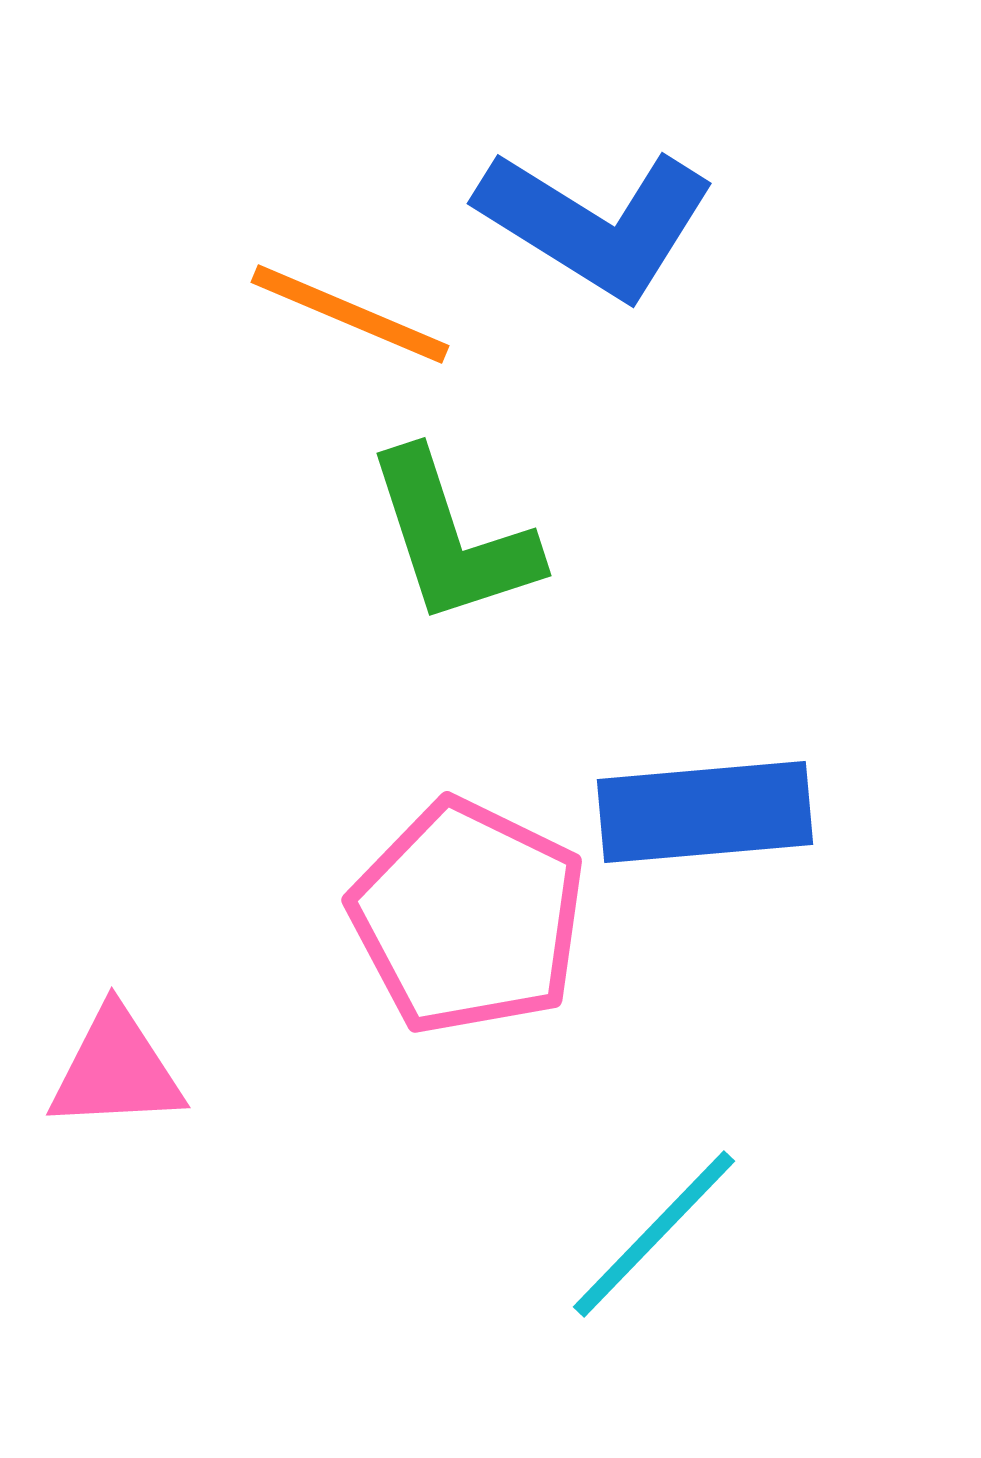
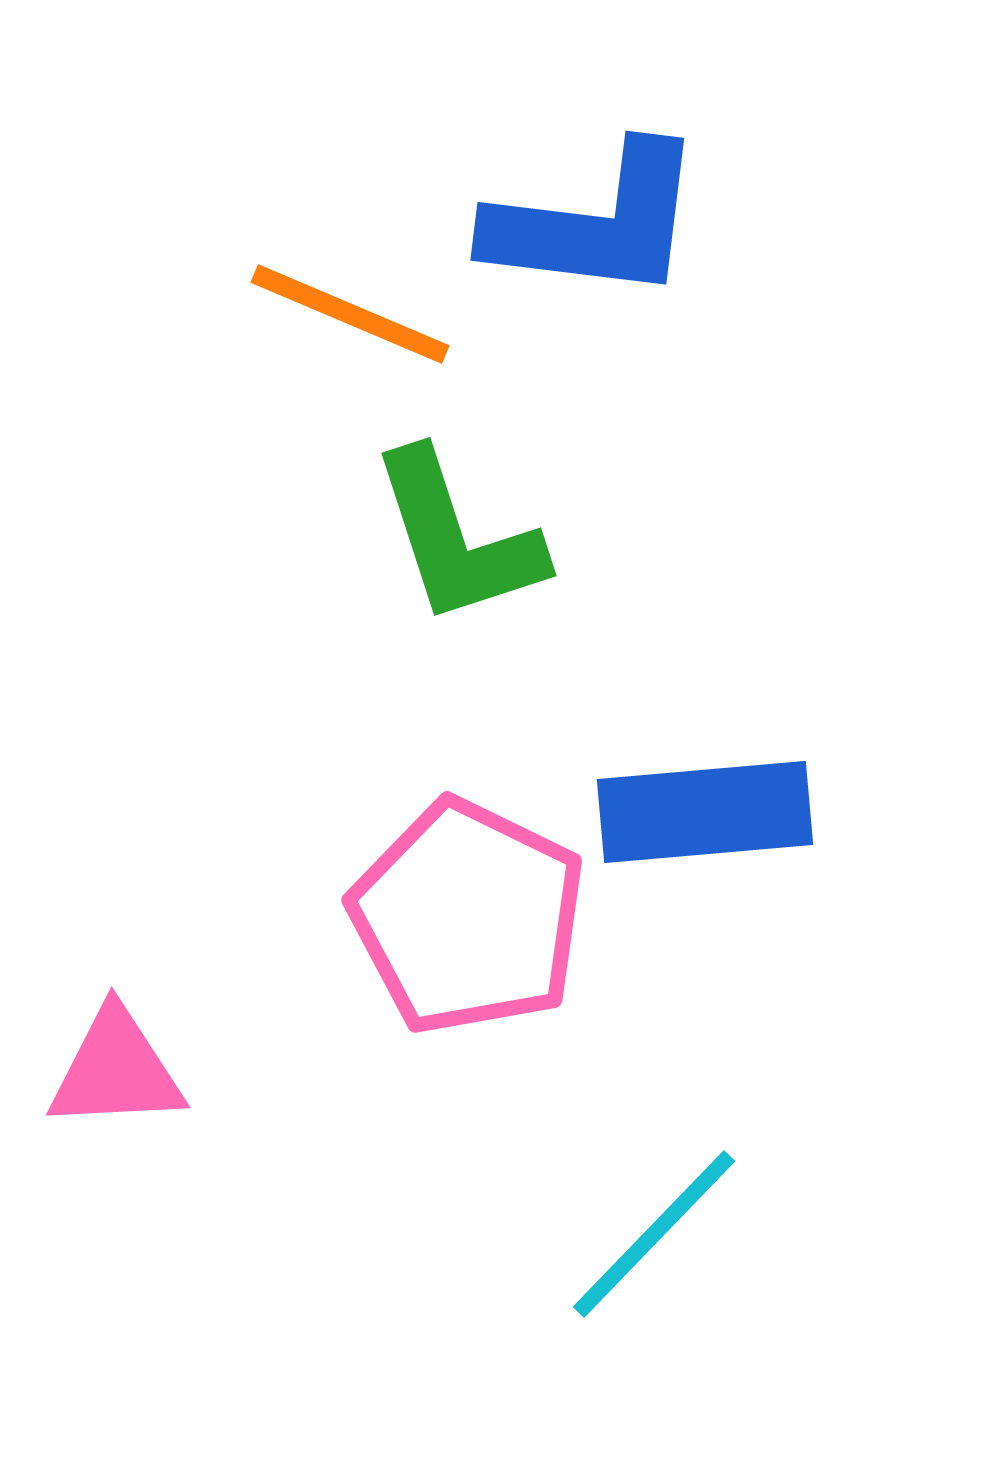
blue L-shape: rotated 25 degrees counterclockwise
green L-shape: moved 5 px right
